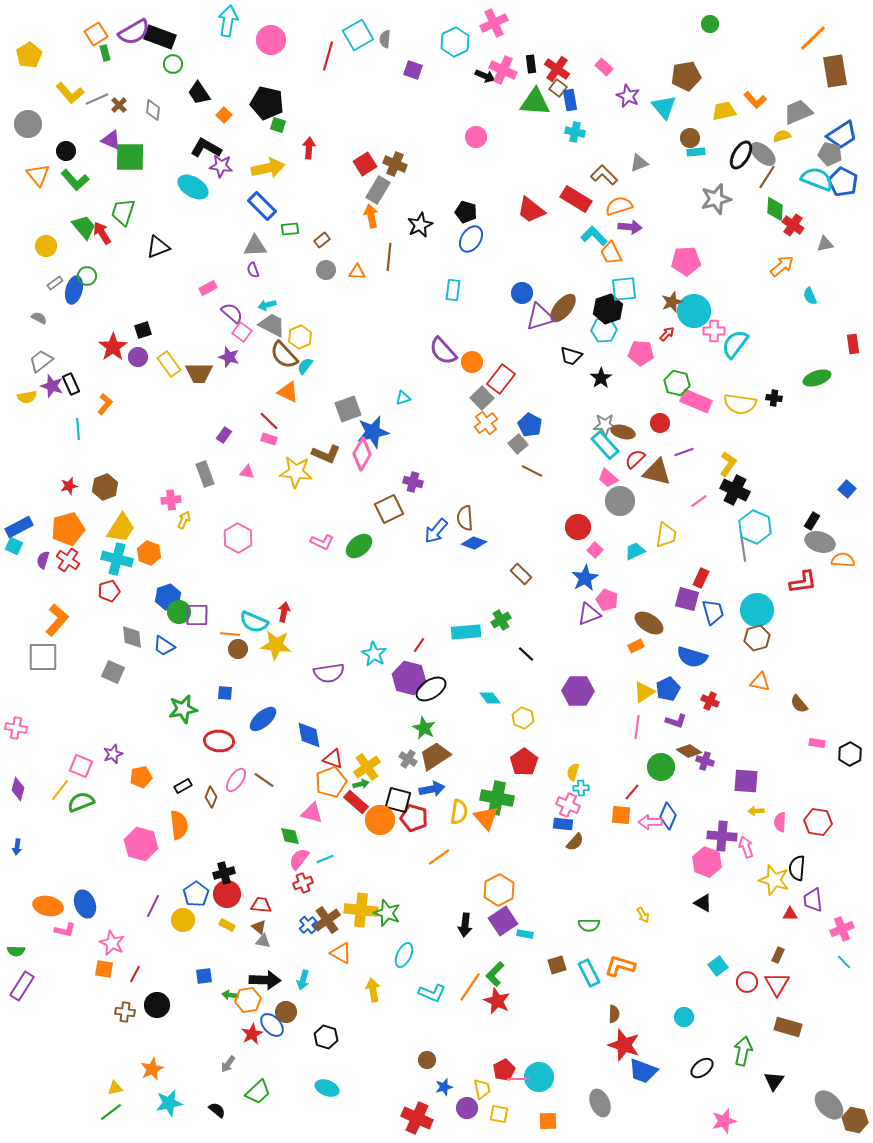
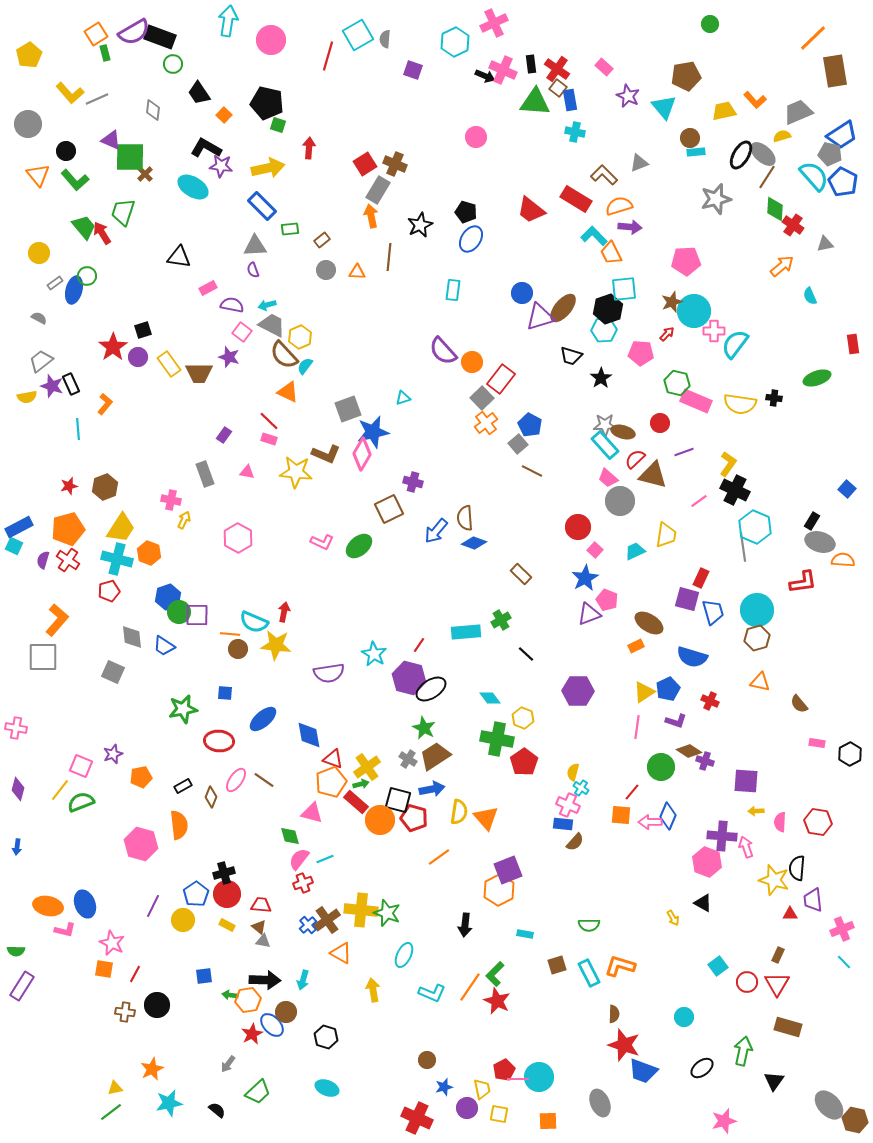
brown cross at (119, 105): moved 26 px right, 69 px down
cyan semicircle at (817, 179): moved 3 px left, 3 px up; rotated 28 degrees clockwise
yellow circle at (46, 246): moved 7 px left, 7 px down
black triangle at (158, 247): moved 21 px right, 10 px down; rotated 30 degrees clockwise
purple semicircle at (232, 313): moved 8 px up; rotated 30 degrees counterclockwise
brown triangle at (657, 472): moved 4 px left, 3 px down
pink cross at (171, 500): rotated 18 degrees clockwise
cyan cross at (581, 788): rotated 35 degrees clockwise
green cross at (497, 798): moved 59 px up
yellow arrow at (643, 915): moved 30 px right, 3 px down
purple square at (503, 921): moved 5 px right, 51 px up; rotated 12 degrees clockwise
